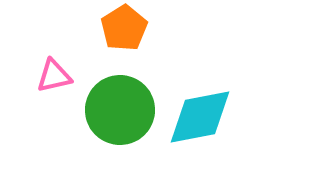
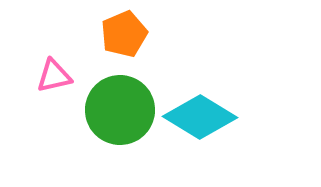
orange pentagon: moved 6 px down; rotated 9 degrees clockwise
cyan diamond: rotated 42 degrees clockwise
